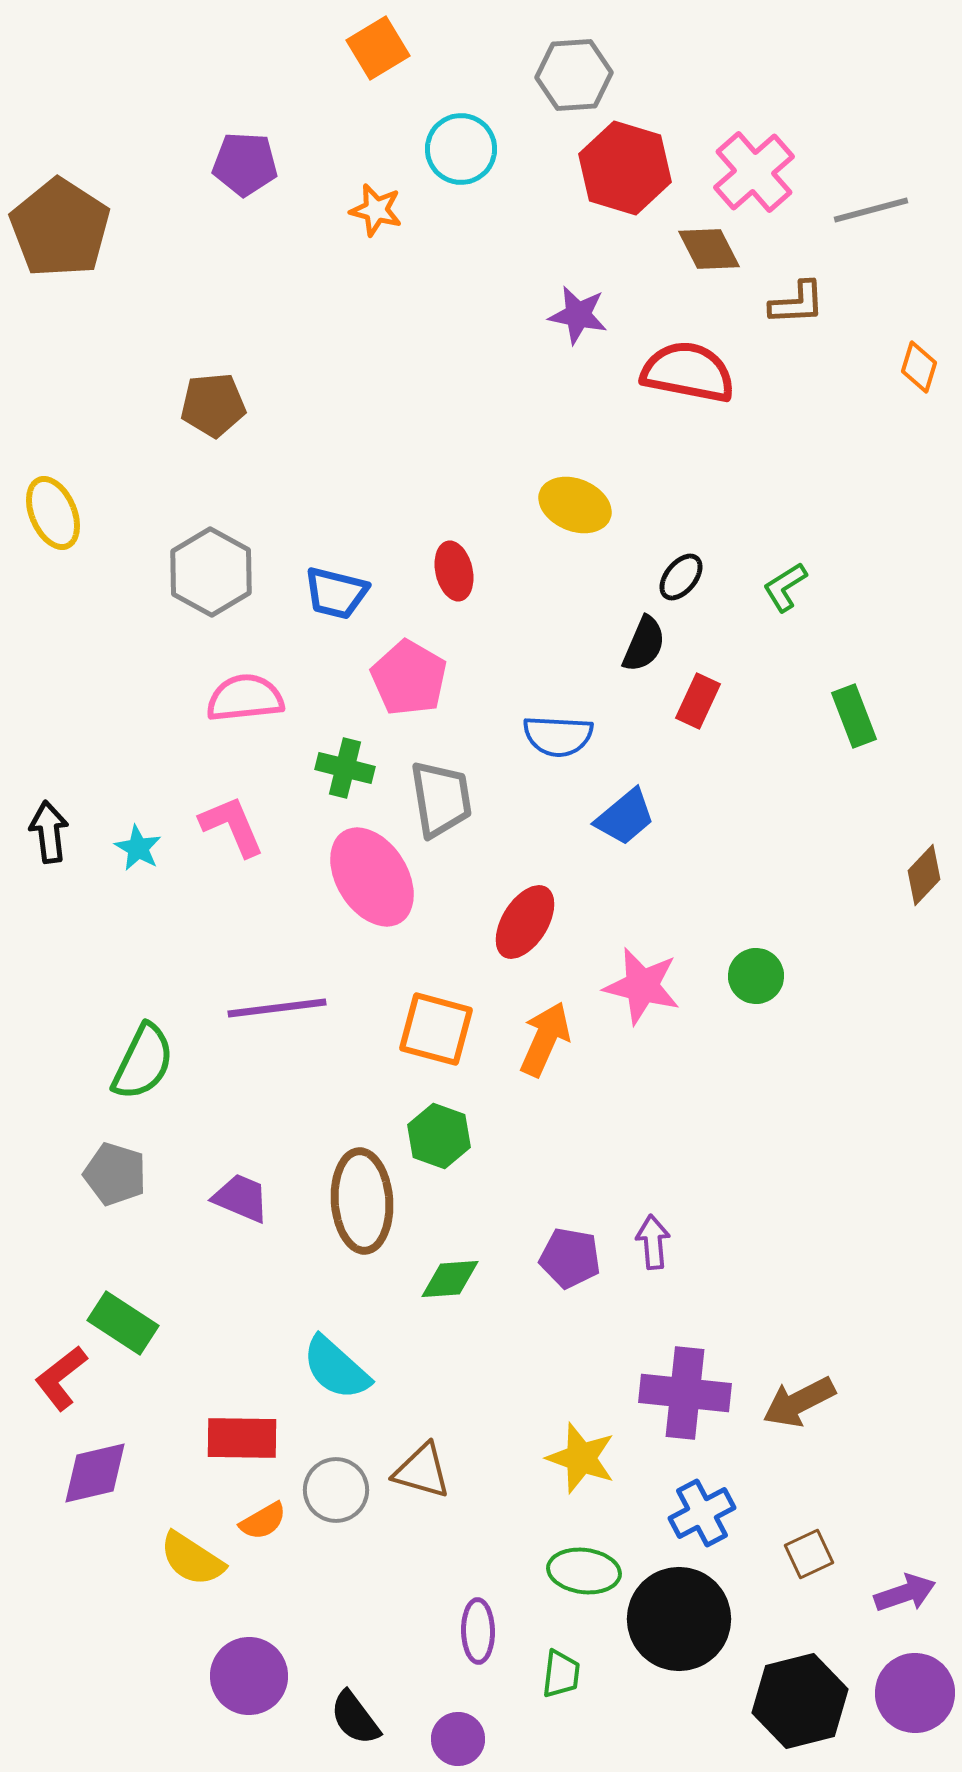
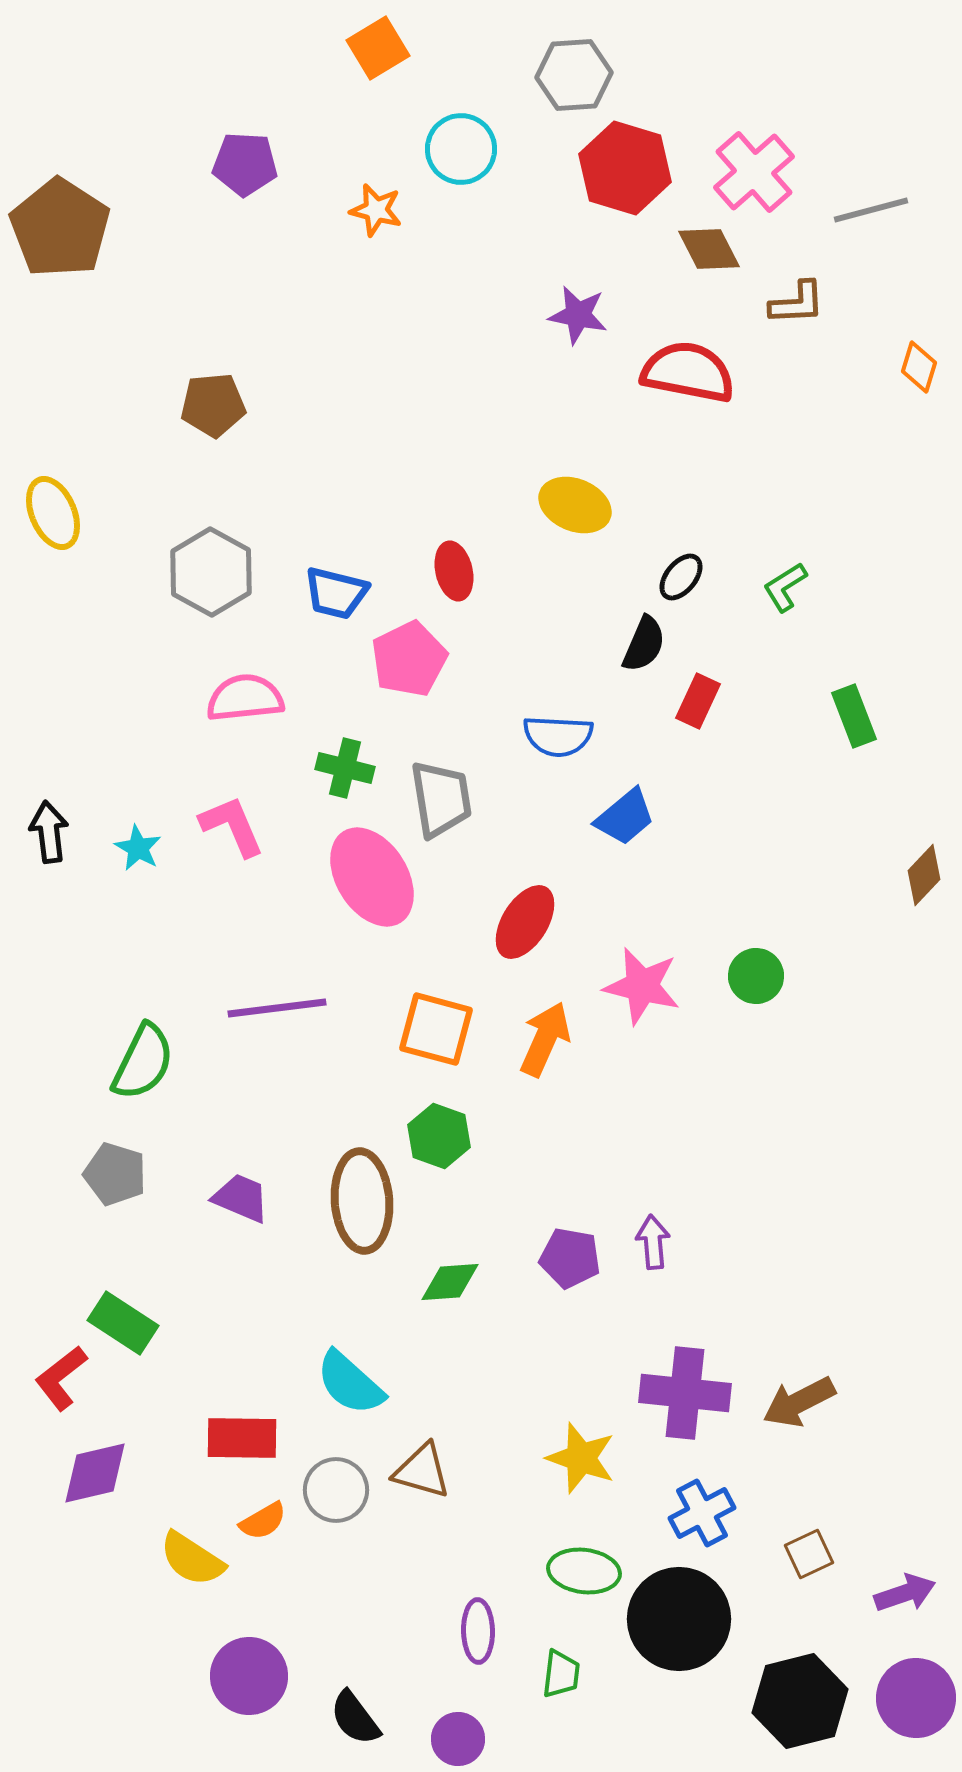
pink pentagon at (409, 678): moved 19 px up; rotated 16 degrees clockwise
green diamond at (450, 1279): moved 3 px down
cyan semicircle at (336, 1368): moved 14 px right, 15 px down
purple circle at (915, 1693): moved 1 px right, 5 px down
